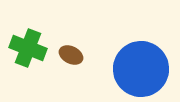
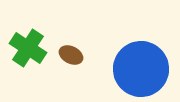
green cross: rotated 12 degrees clockwise
